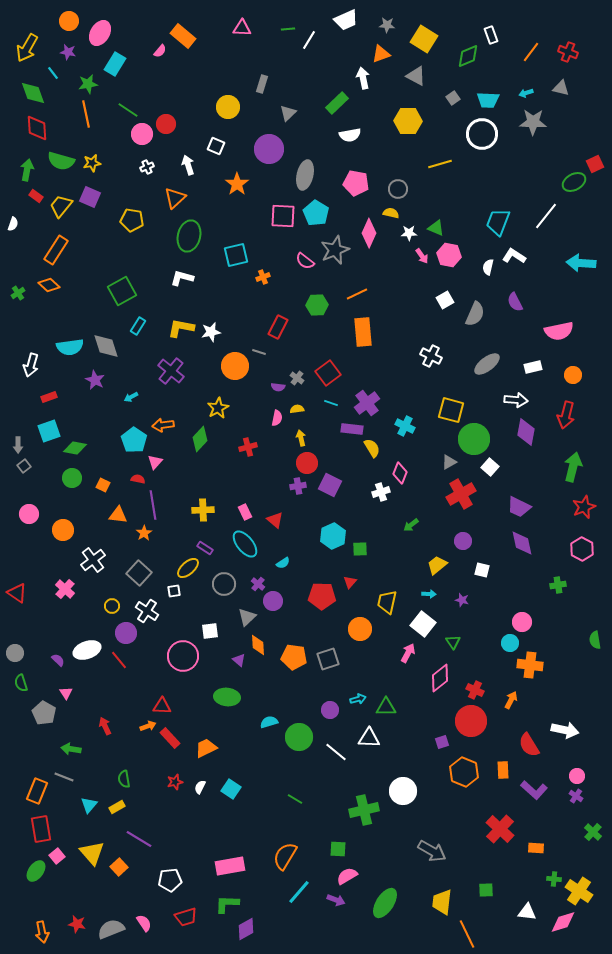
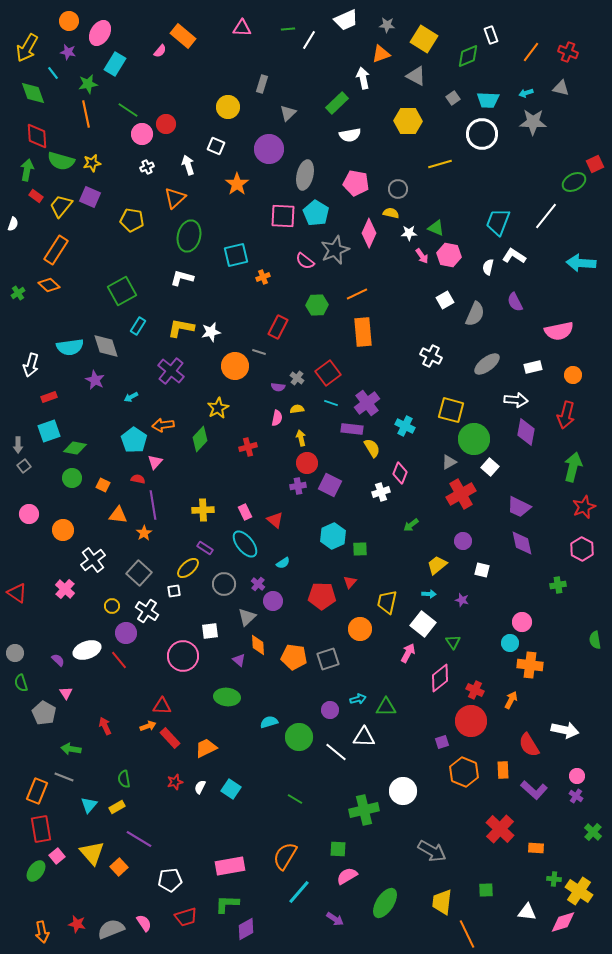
red diamond at (37, 128): moved 8 px down
white triangle at (369, 738): moved 5 px left, 1 px up
purple arrow at (336, 900): moved 1 px left, 19 px down; rotated 12 degrees clockwise
